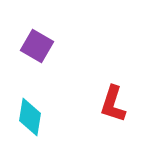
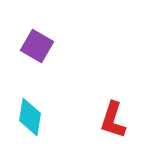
red L-shape: moved 16 px down
